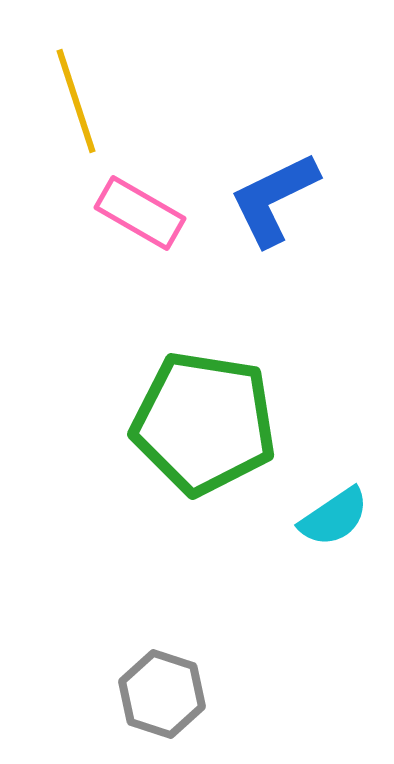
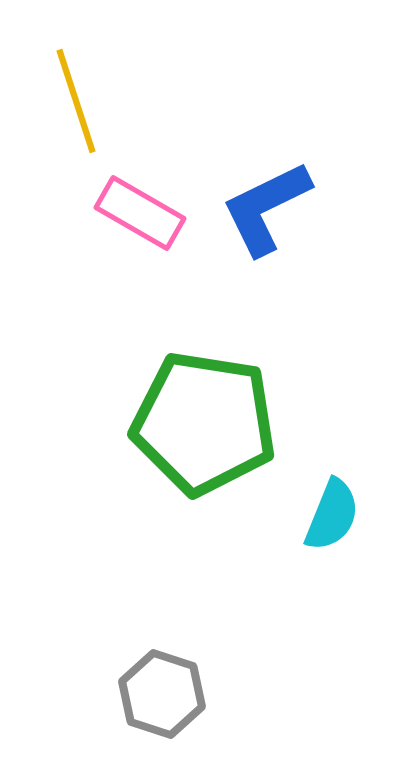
blue L-shape: moved 8 px left, 9 px down
cyan semicircle: moved 2 px left, 2 px up; rotated 34 degrees counterclockwise
